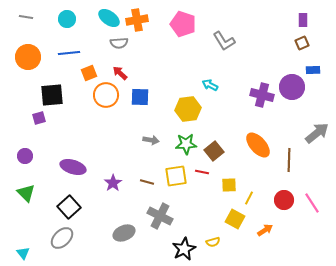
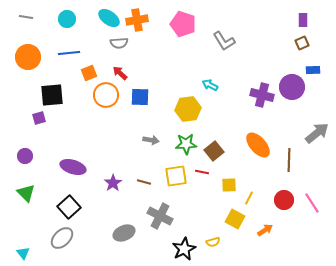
brown line at (147, 182): moved 3 px left
